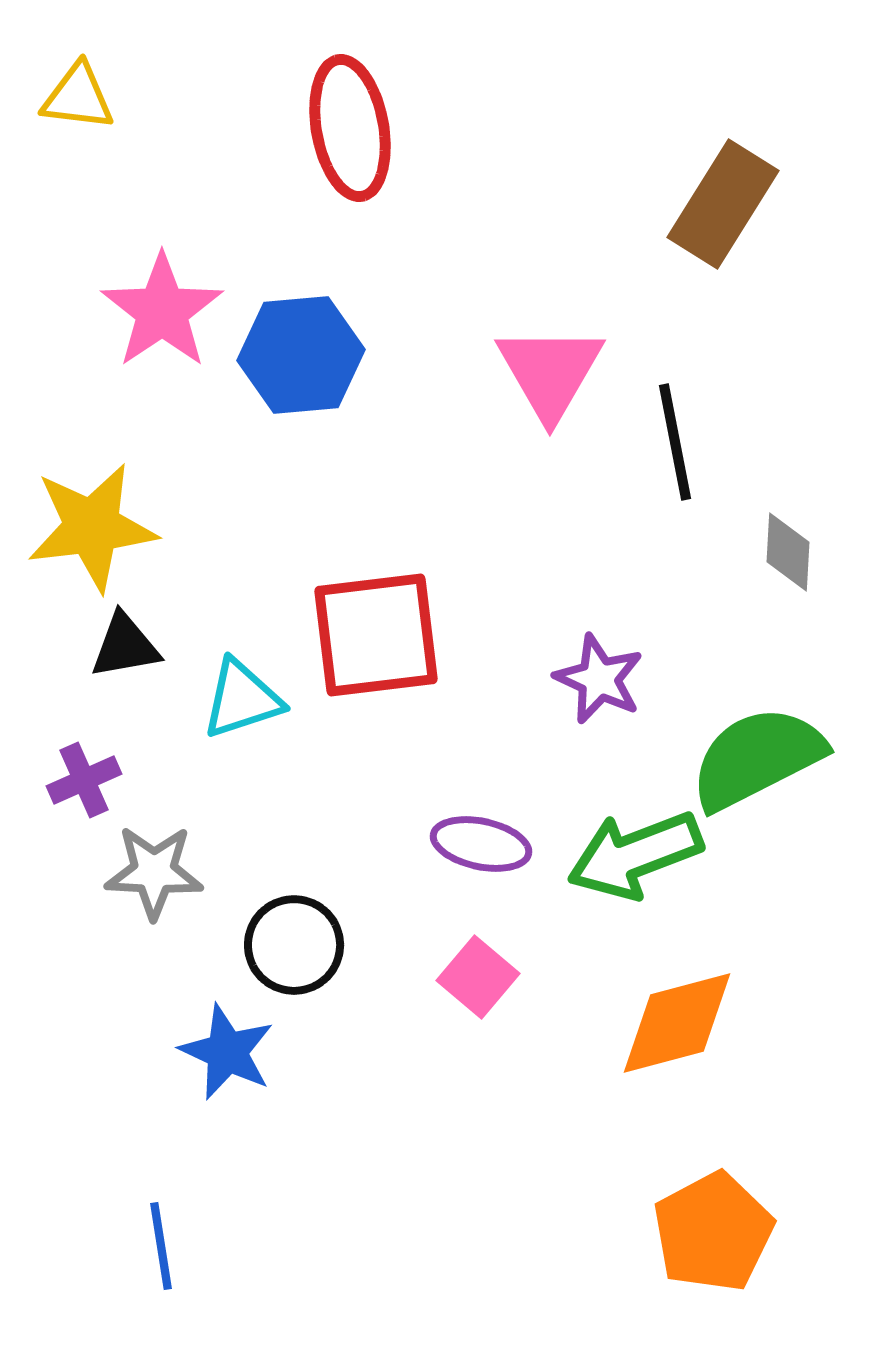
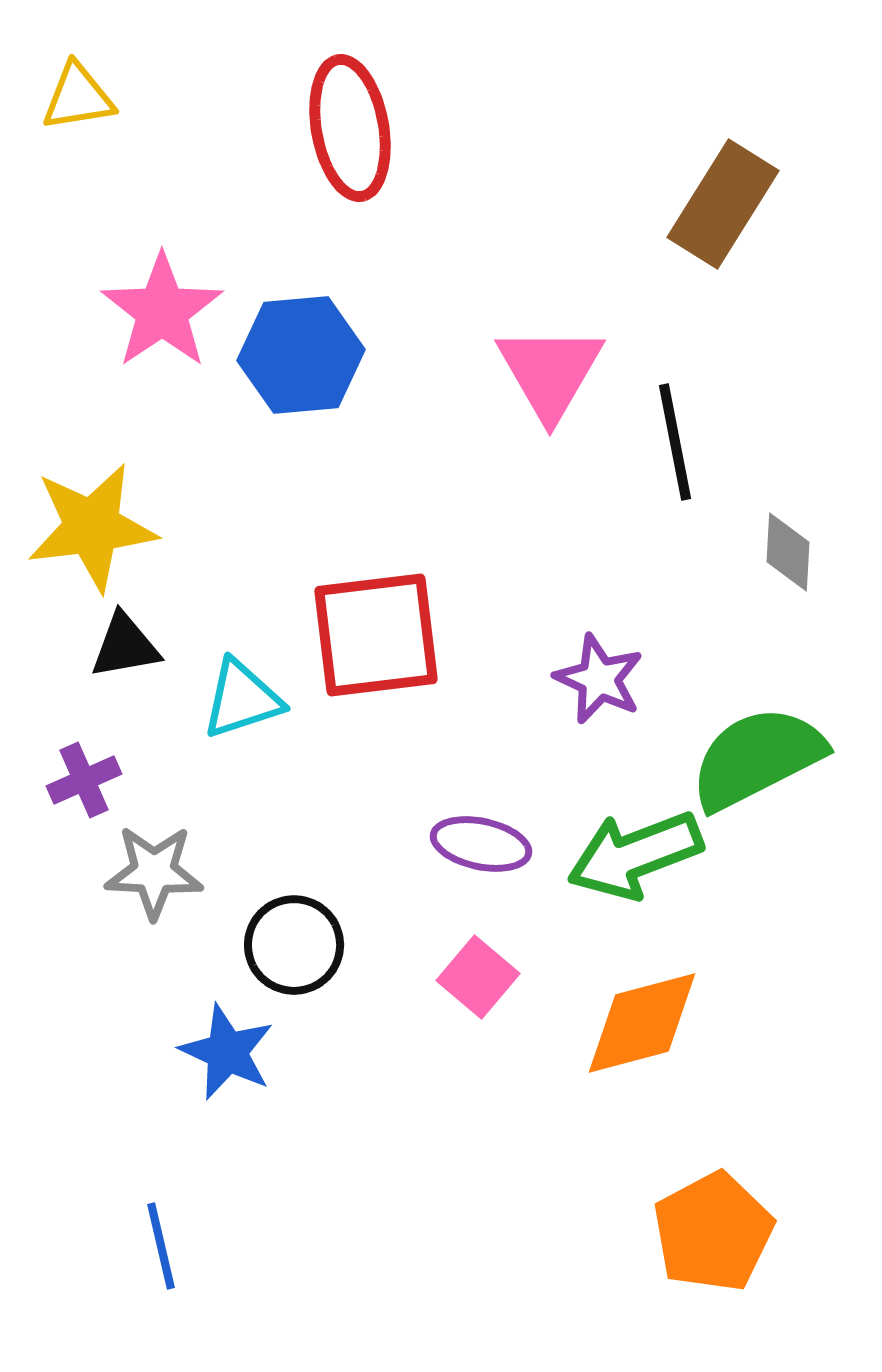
yellow triangle: rotated 16 degrees counterclockwise
orange diamond: moved 35 px left
blue line: rotated 4 degrees counterclockwise
